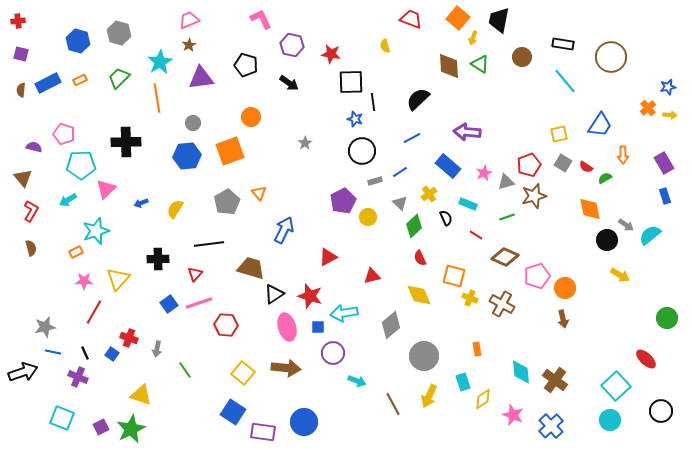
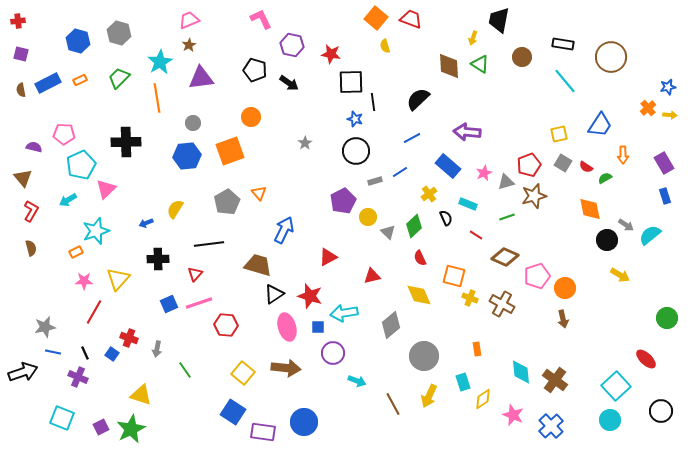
orange square at (458, 18): moved 82 px left
black pentagon at (246, 65): moved 9 px right, 5 px down
brown semicircle at (21, 90): rotated 16 degrees counterclockwise
pink pentagon at (64, 134): rotated 15 degrees counterclockwise
black circle at (362, 151): moved 6 px left
cyan pentagon at (81, 165): rotated 24 degrees counterclockwise
blue arrow at (141, 203): moved 5 px right, 20 px down
gray triangle at (400, 203): moved 12 px left, 29 px down
brown trapezoid at (251, 268): moved 7 px right, 3 px up
blue square at (169, 304): rotated 12 degrees clockwise
